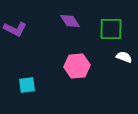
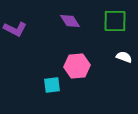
green square: moved 4 px right, 8 px up
cyan square: moved 25 px right
